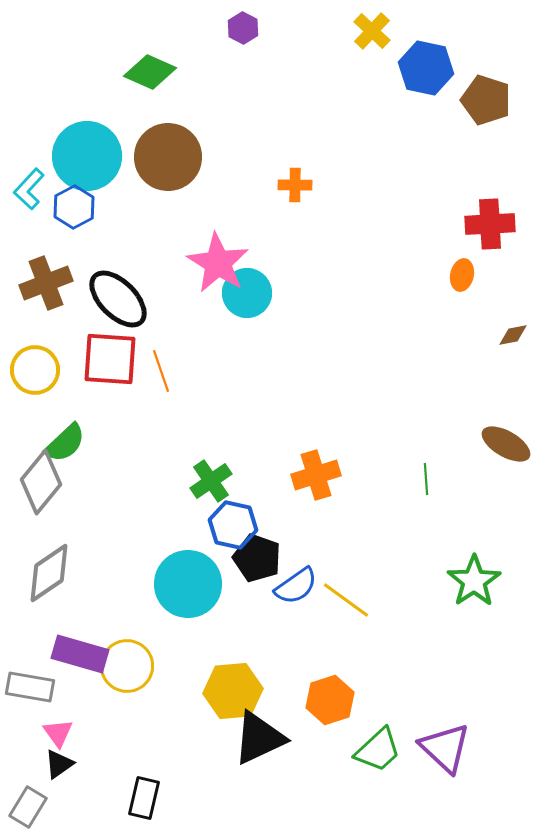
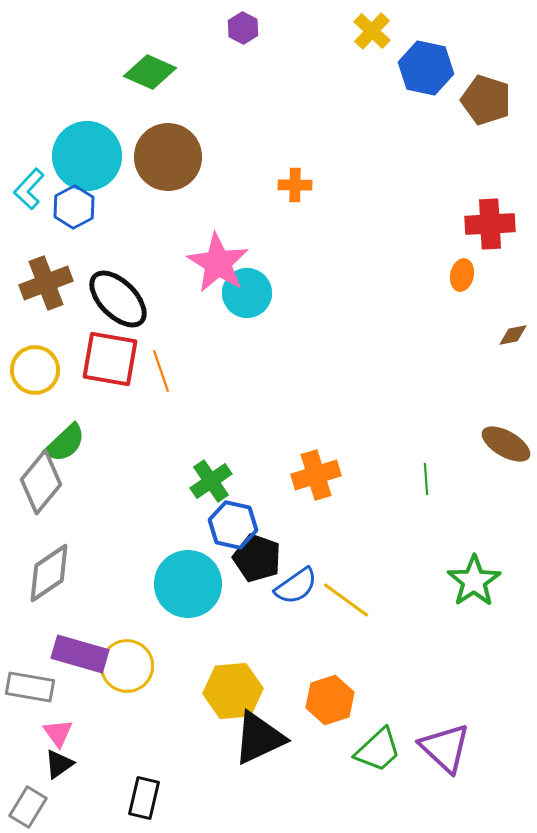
red square at (110, 359): rotated 6 degrees clockwise
